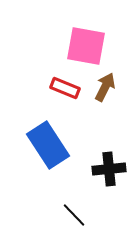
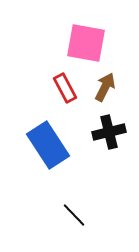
pink square: moved 3 px up
red rectangle: rotated 40 degrees clockwise
black cross: moved 37 px up; rotated 8 degrees counterclockwise
